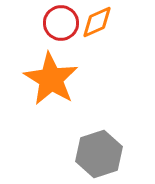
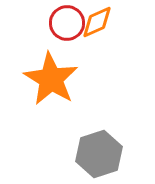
red circle: moved 6 px right
